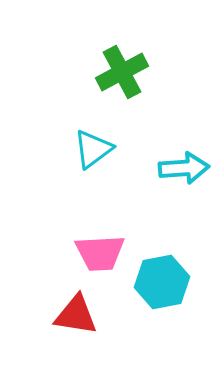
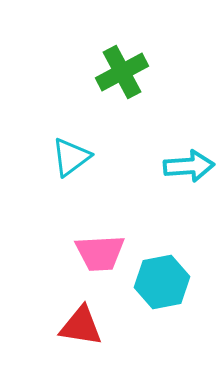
cyan triangle: moved 22 px left, 8 px down
cyan arrow: moved 5 px right, 2 px up
red triangle: moved 5 px right, 11 px down
